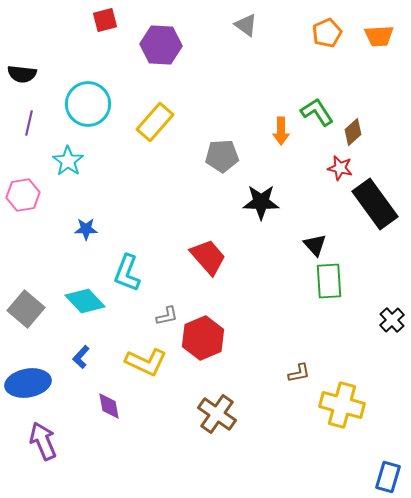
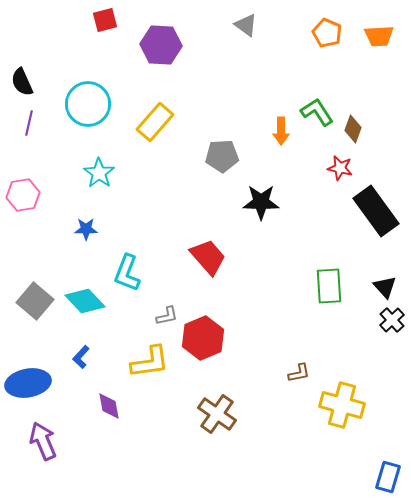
orange pentagon: rotated 24 degrees counterclockwise
black semicircle: moved 8 px down; rotated 60 degrees clockwise
brown diamond: moved 3 px up; rotated 28 degrees counterclockwise
cyan star: moved 31 px right, 12 px down
black rectangle: moved 1 px right, 7 px down
black triangle: moved 70 px right, 42 px down
green rectangle: moved 5 px down
gray square: moved 9 px right, 8 px up
yellow L-shape: moved 4 px right; rotated 33 degrees counterclockwise
